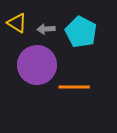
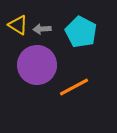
yellow triangle: moved 1 px right, 2 px down
gray arrow: moved 4 px left
orange line: rotated 28 degrees counterclockwise
